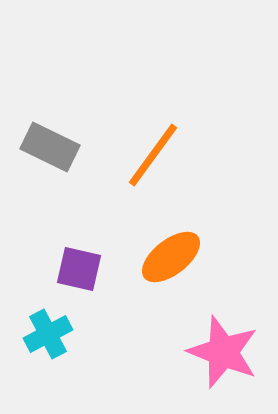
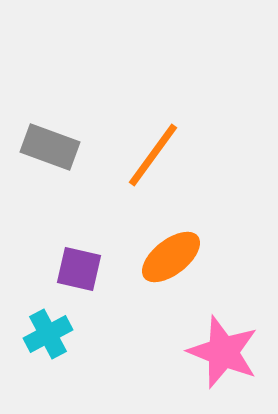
gray rectangle: rotated 6 degrees counterclockwise
